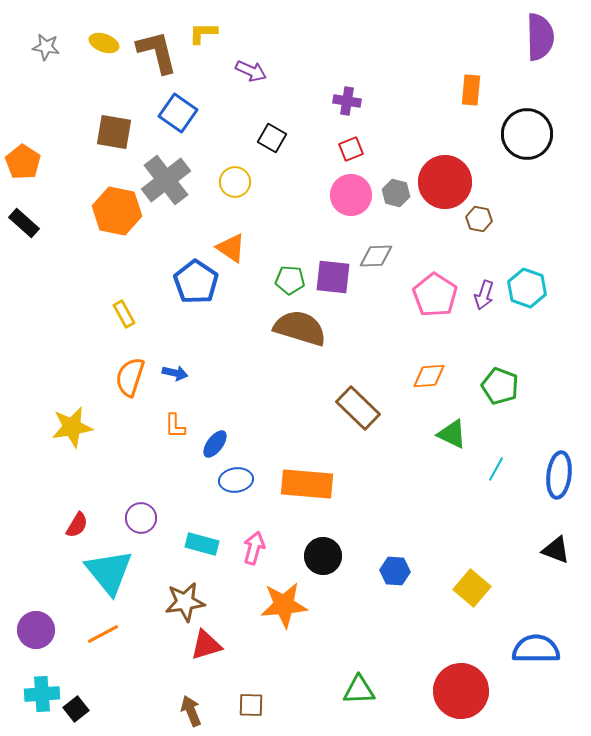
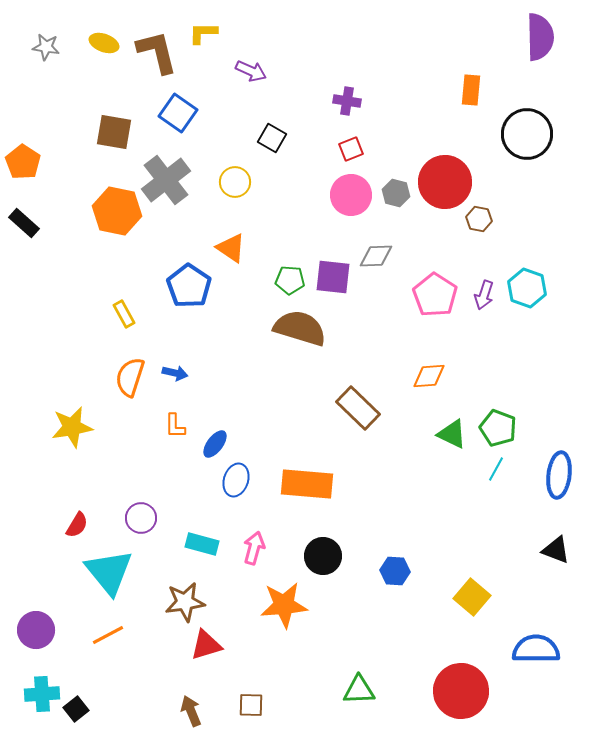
blue pentagon at (196, 282): moved 7 px left, 4 px down
green pentagon at (500, 386): moved 2 px left, 42 px down
blue ellipse at (236, 480): rotated 64 degrees counterclockwise
yellow square at (472, 588): moved 9 px down
orange line at (103, 634): moved 5 px right, 1 px down
